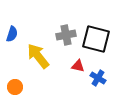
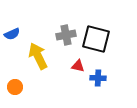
blue semicircle: rotated 49 degrees clockwise
yellow arrow: rotated 12 degrees clockwise
blue cross: rotated 28 degrees counterclockwise
